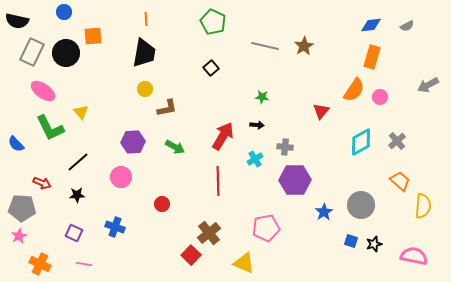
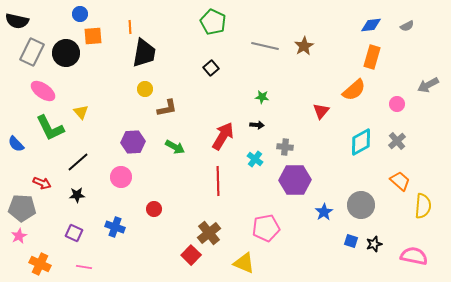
blue circle at (64, 12): moved 16 px right, 2 px down
orange line at (146, 19): moved 16 px left, 8 px down
orange semicircle at (354, 90): rotated 15 degrees clockwise
pink circle at (380, 97): moved 17 px right, 7 px down
cyan cross at (255, 159): rotated 21 degrees counterclockwise
red circle at (162, 204): moved 8 px left, 5 px down
pink line at (84, 264): moved 3 px down
